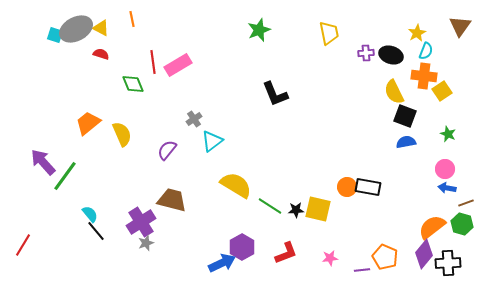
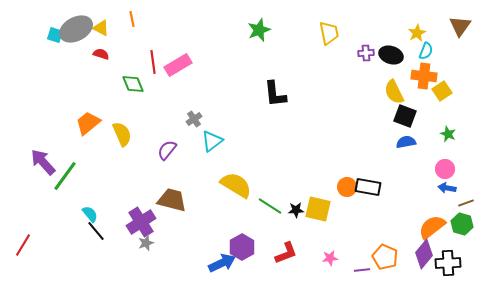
black L-shape at (275, 94): rotated 16 degrees clockwise
